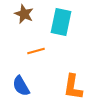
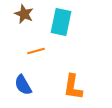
blue semicircle: moved 2 px right, 1 px up
